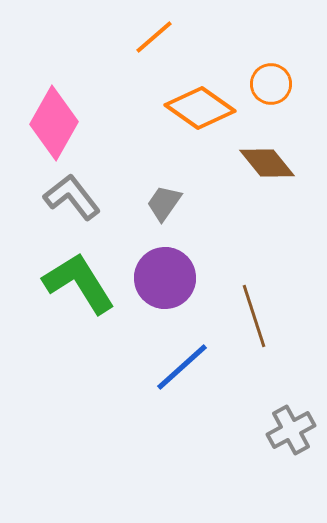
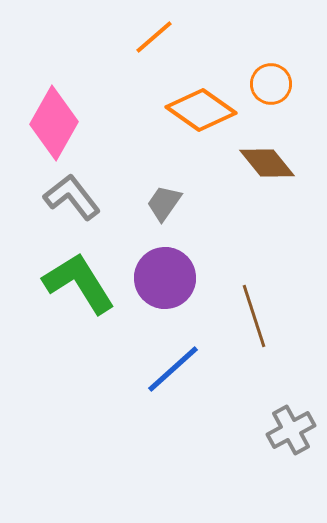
orange diamond: moved 1 px right, 2 px down
blue line: moved 9 px left, 2 px down
